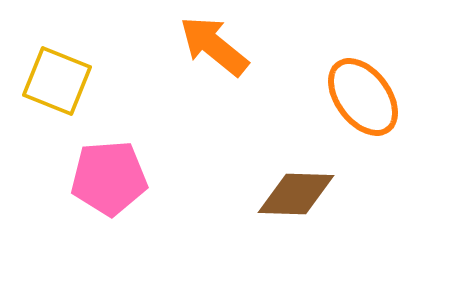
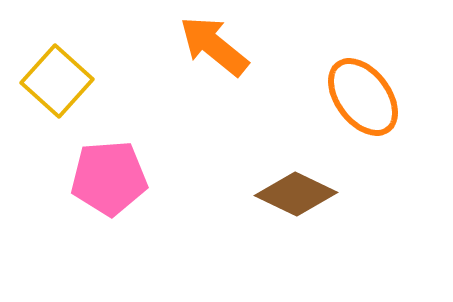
yellow square: rotated 20 degrees clockwise
brown diamond: rotated 24 degrees clockwise
